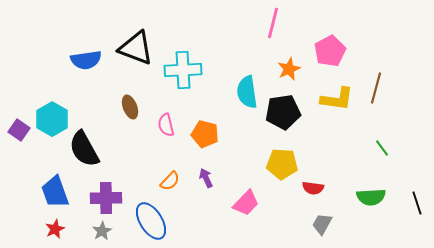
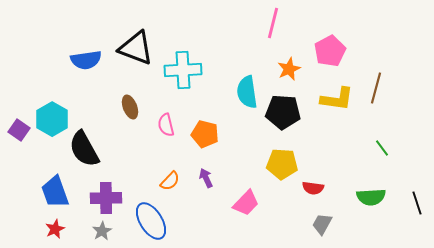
black pentagon: rotated 12 degrees clockwise
